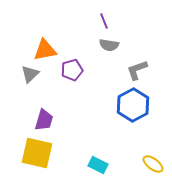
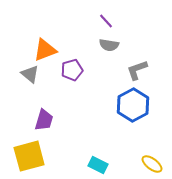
purple line: moved 2 px right; rotated 21 degrees counterclockwise
orange triangle: rotated 10 degrees counterclockwise
gray triangle: rotated 36 degrees counterclockwise
yellow square: moved 8 px left, 3 px down; rotated 28 degrees counterclockwise
yellow ellipse: moved 1 px left
